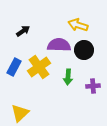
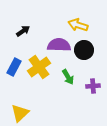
green arrow: rotated 35 degrees counterclockwise
